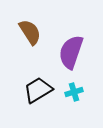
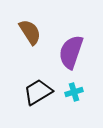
black trapezoid: moved 2 px down
